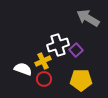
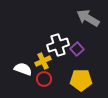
purple square: moved 1 px right, 1 px up
